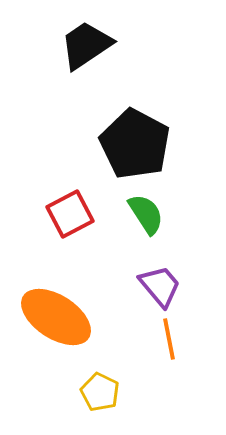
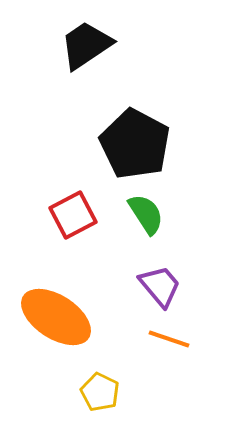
red square: moved 3 px right, 1 px down
orange line: rotated 60 degrees counterclockwise
